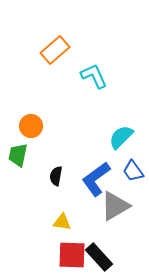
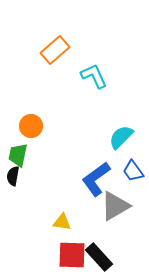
black semicircle: moved 43 px left
